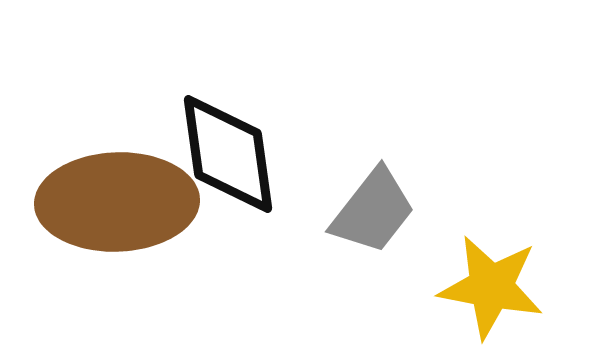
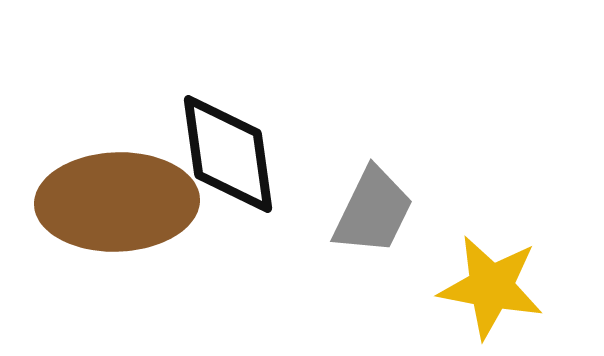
gray trapezoid: rotated 12 degrees counterclockwise
